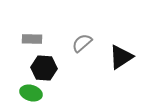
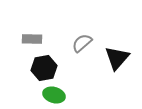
black triangle: moved 4 px left, 1 px down; rotated 16 degrees counterclockwise
black hexagon: rotated 15 degrees counterclockwise
green ellipse: moved 23 px right, 2 px down
